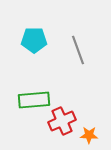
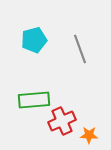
cyan pentagon: rotated 15 degrees counterclockwise
gray line: moved 2 px right, 1 px up
